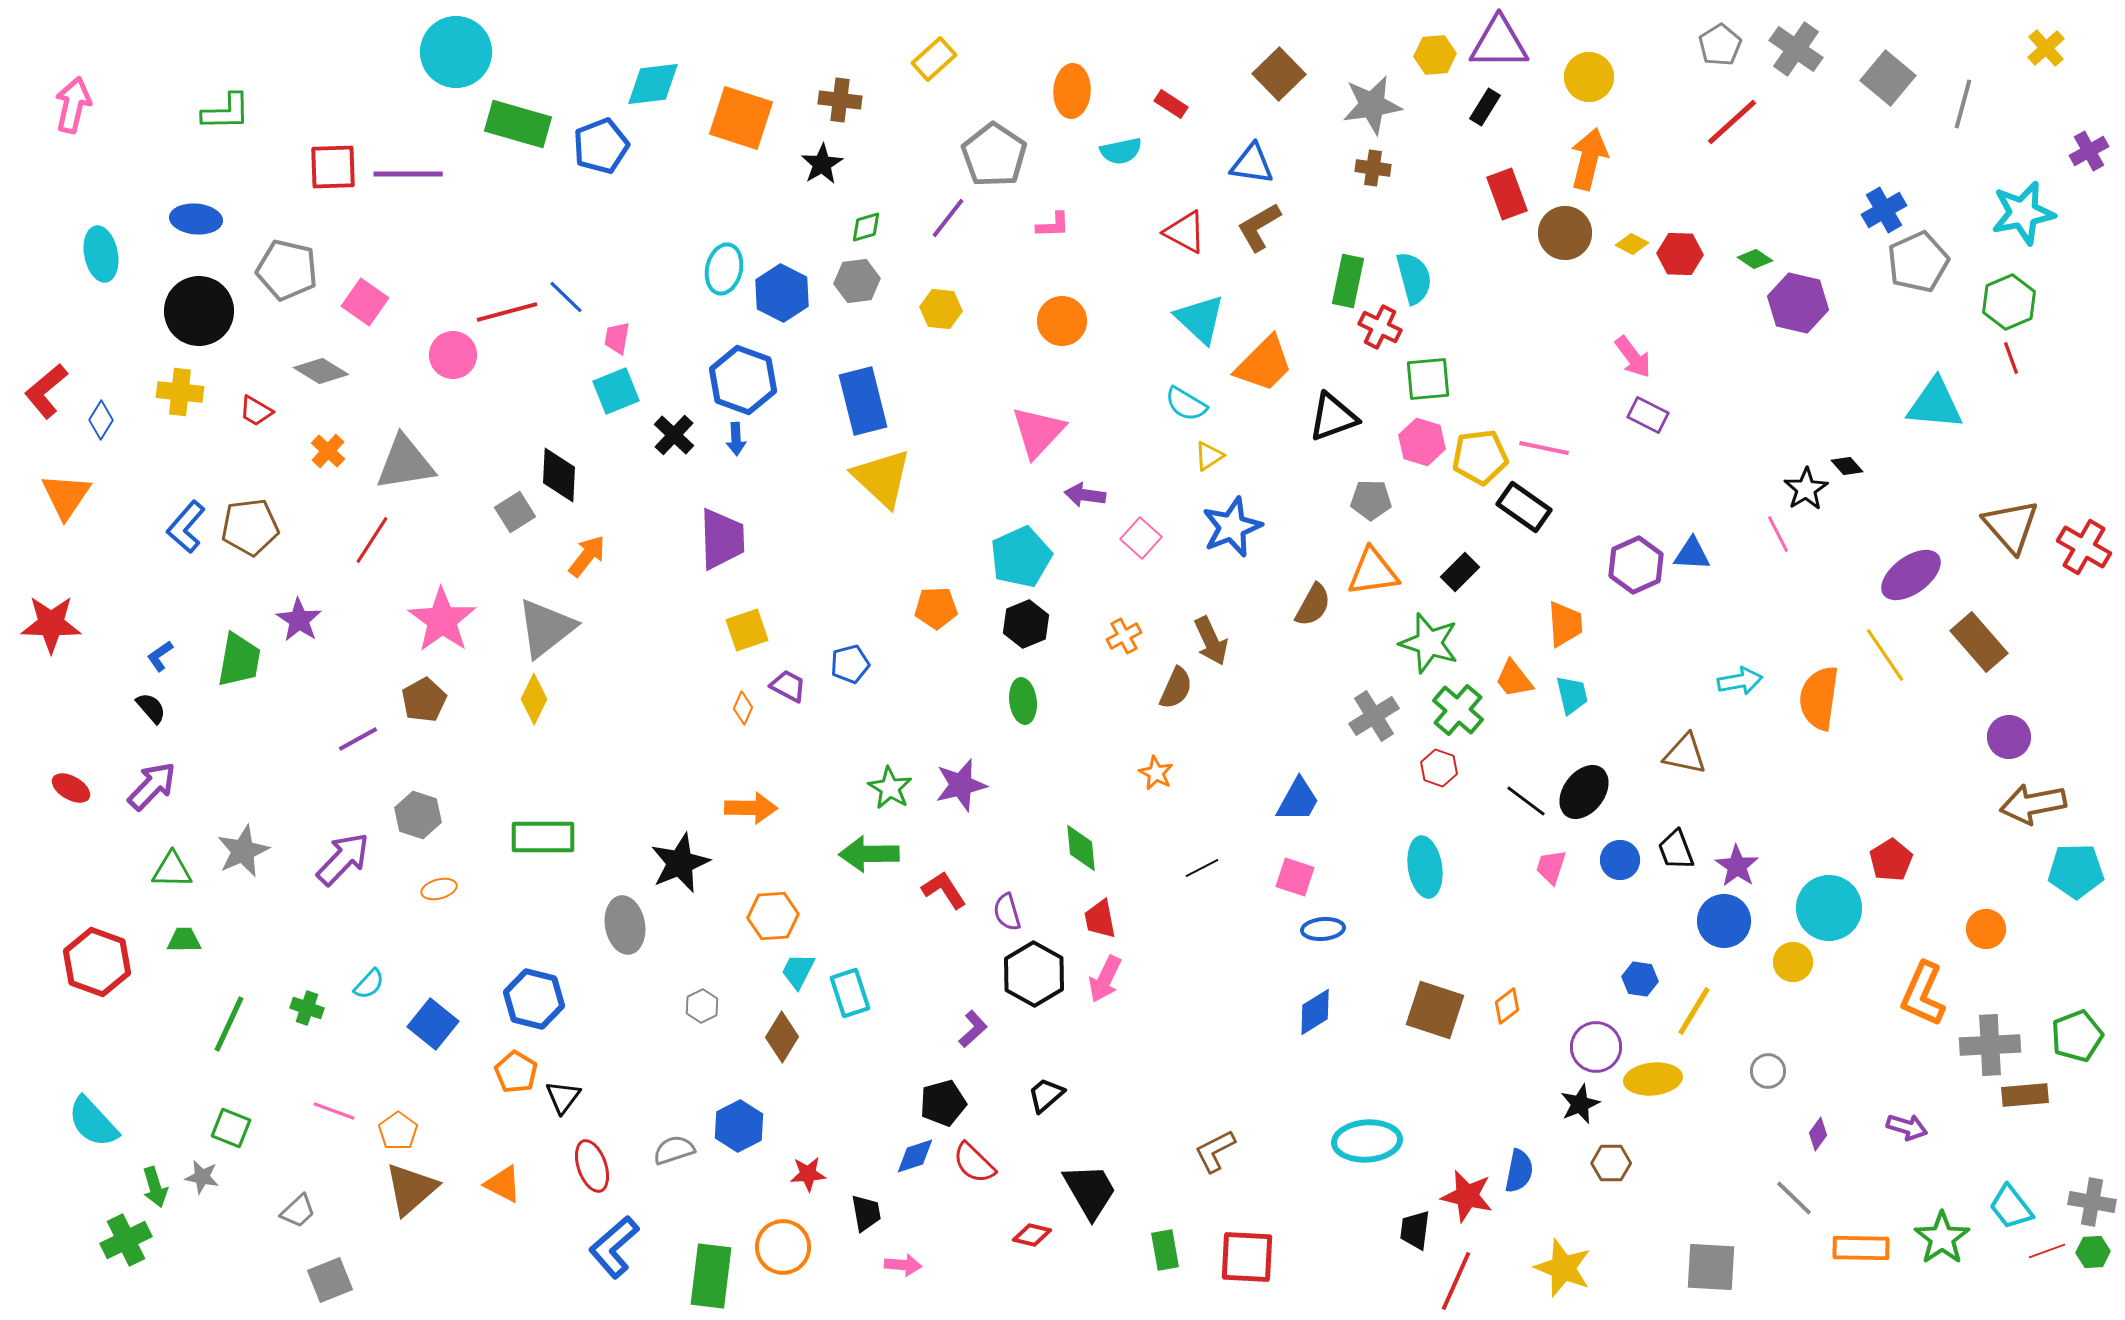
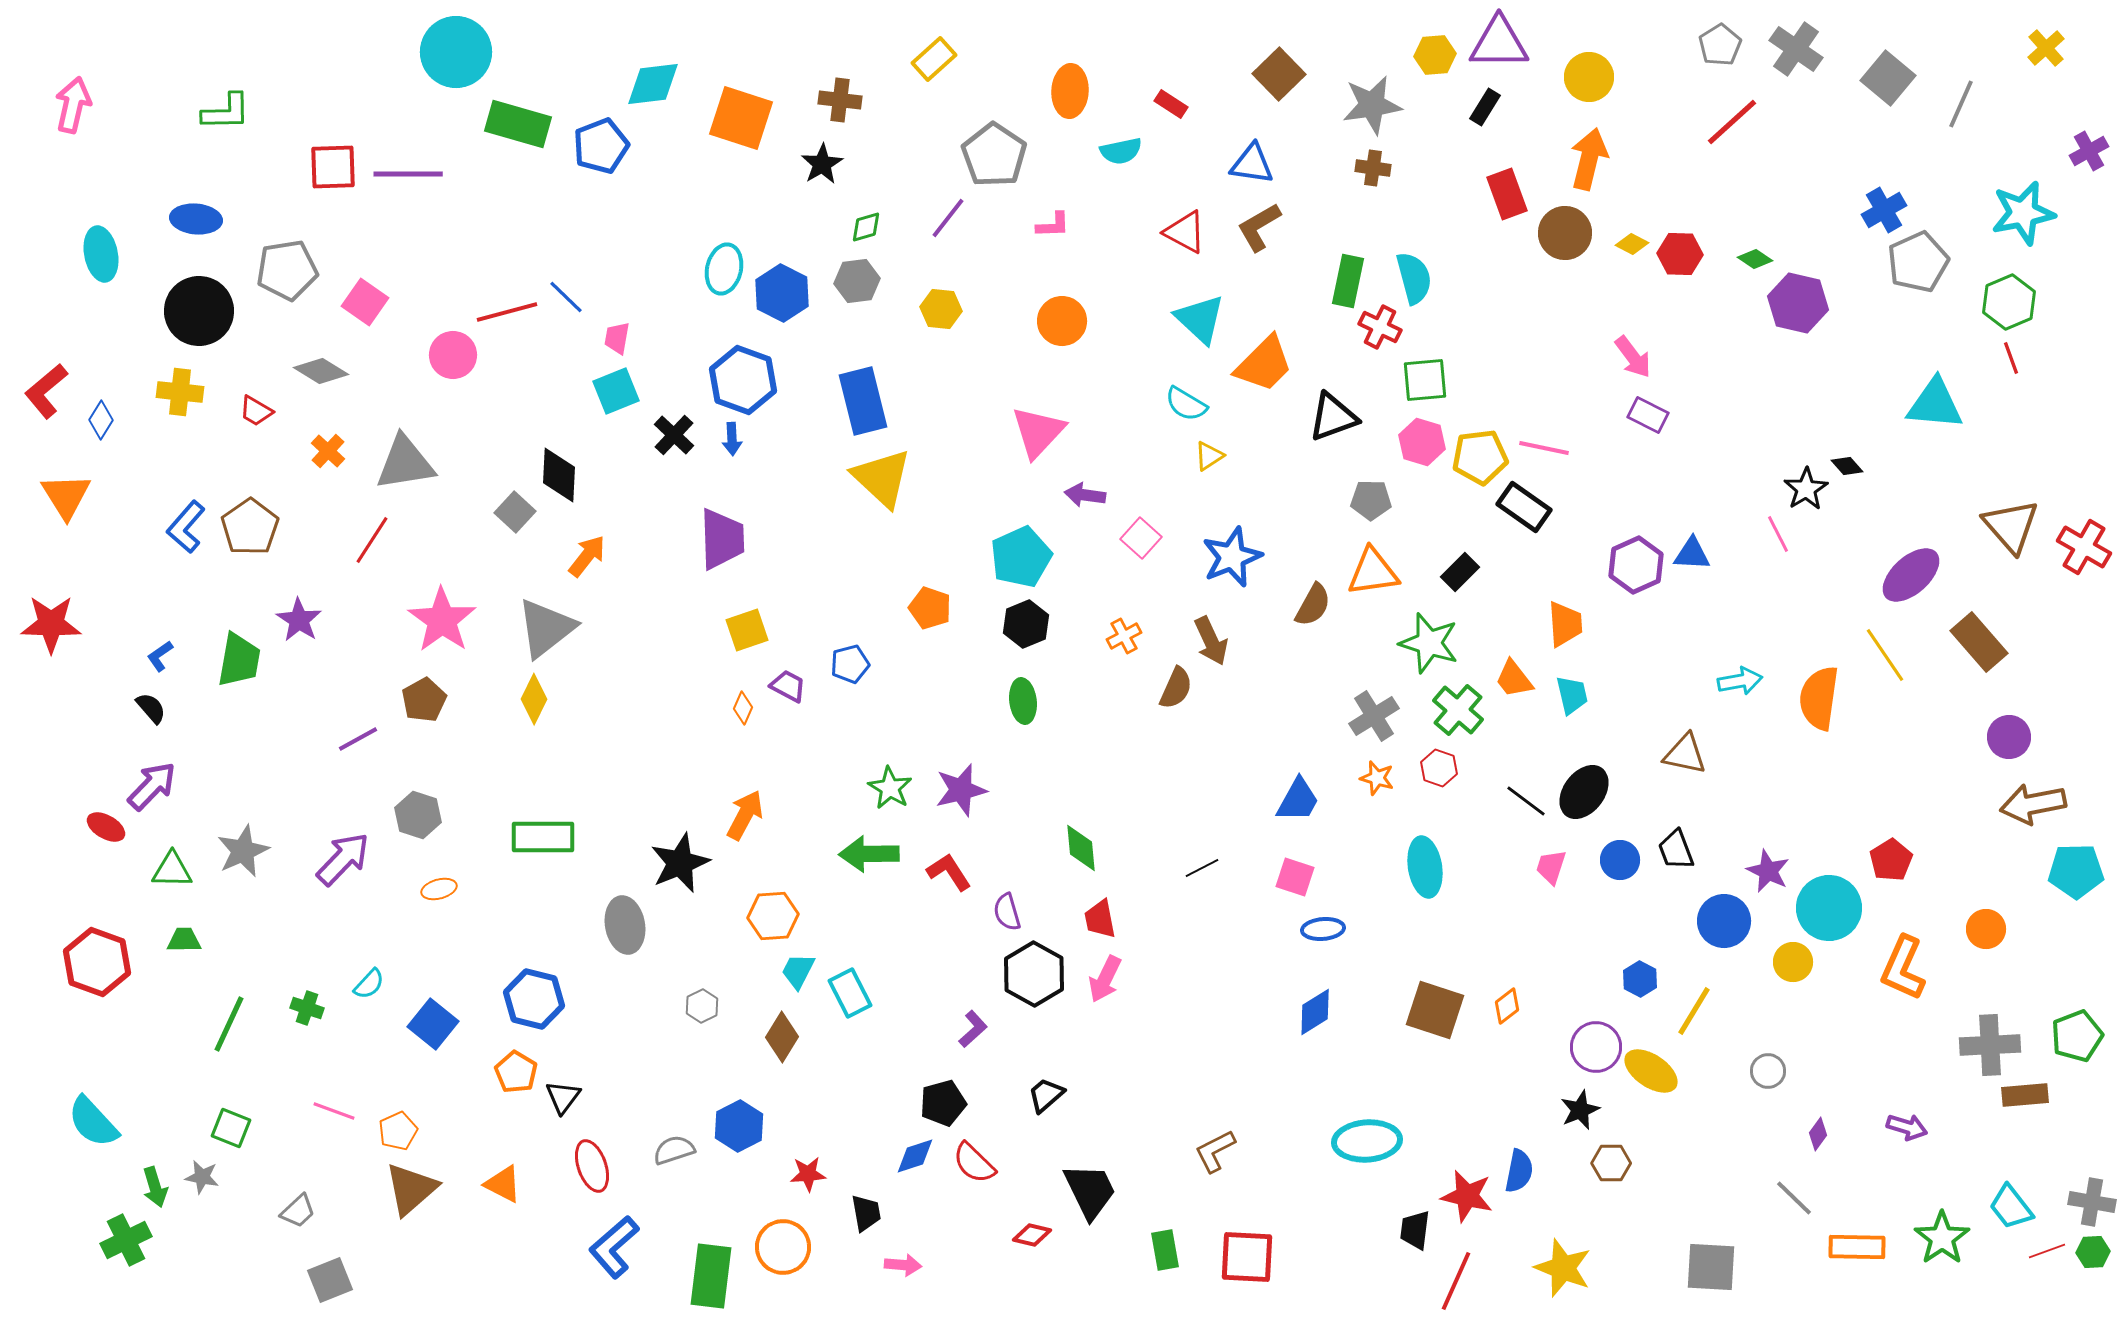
orange ellipse at (1072, 91): moved 2 px left
gray line at (1963, 104): moved 2 px left; rotated 9 degrees clockwise
gray pentagon at (287, 270): rotated 22 degrees counterclockwise
green square at (1428, 379): moved 3 px left, 1 px down
blue arrow at (736, 439): moved 4 px left
orange triangle at (66, 496): rotated 6 degrees counterclockwise
gray square at (515, 512): rotated 15 degrees counterclockwise
brown pentagon at (250, 527): rotated 28 degrees counterclockwise
blue star at (1232, 527): moved 30 px down
purple ellipse at (1911, 575): rotated 6 degrees counterclockwise
orange pentagon at (936, 608): moved 6 px left; rotated 21 degrees clockwise
orange star at (1156, 773): moved 221 px right, 5 px down; rotated 12 degrees counterclockwise
purple star at (961, 785): moved 5 px down
red ellipse at (71, 788): moved 35 px right, 39 px down
orange arrow at (751, 808): moved 6 px left, 7 px down; rotated 63 degrees counterclockwise
purple star at (1737, 866): moved 31 px right, 5 px down; rotated 9 degrees counterclockwise
red L-shape at (944, 890): moved 5 px right, 18 px up
blue hexagon at (1640, 979): rotated 20 degrees clockwise
cyan rectangle at (850, 993): rotated 9 degrees counterclockwise
orange L-shape at (1923, 994): moved 20 px left, 26 px up
yellow ellipse at (1653, 1079): moved 2 px left, 8 px up; rotated 40 degrees clockwise
black star at (1580, 1104): moved 6 px down
orange pentagon at (398, 1131): rotated 12 degrees clockwise
black trapezoid at (1090, 1191): rotated 4 degrees clockwise
orange rectangle at (1861, 1248): moved 4 px left, 1 px up
